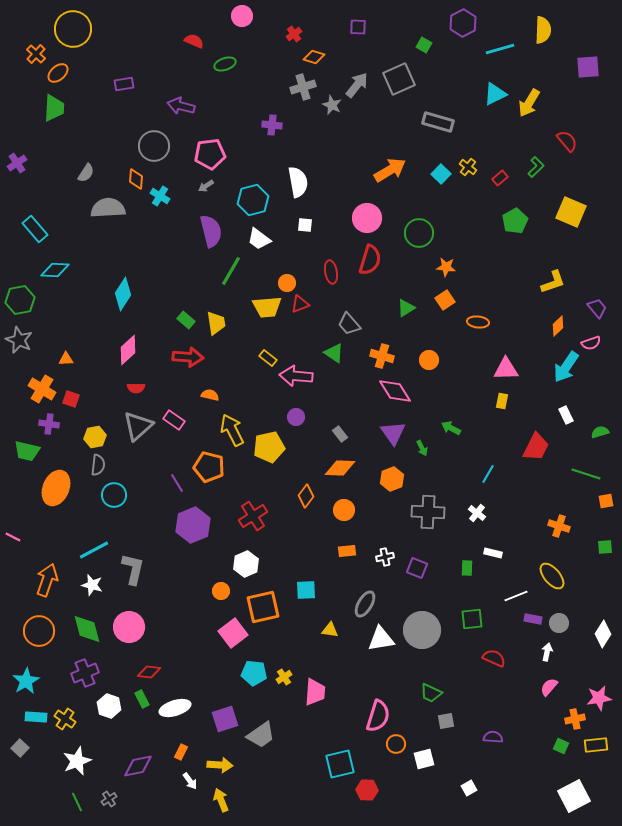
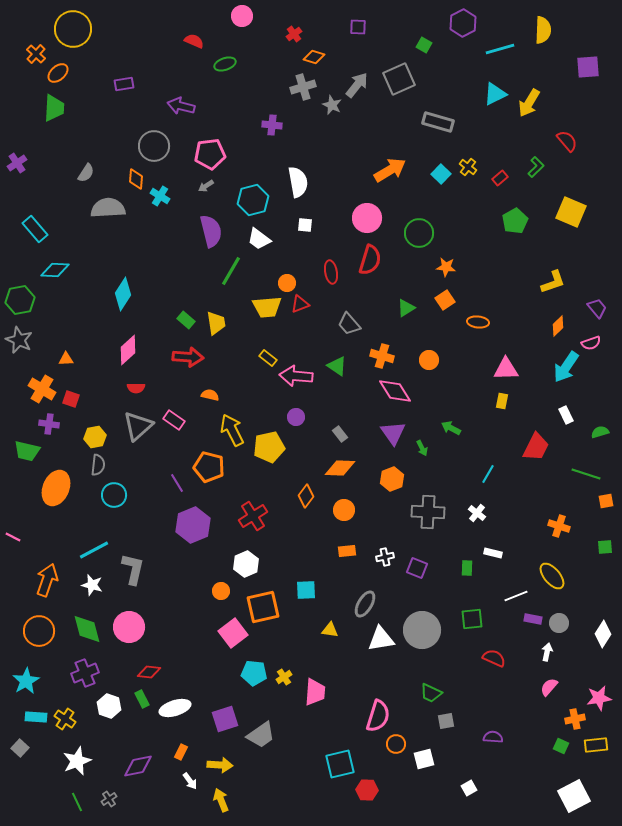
green triangle at (334, 353): moved 3 px right, 13 px down
